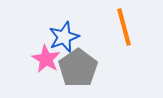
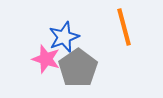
pink star: rotated 12 degrees counterclockwise
